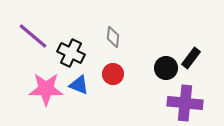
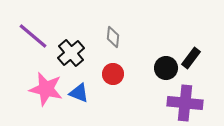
black cross: rotated 24 degrees clockwise
blue triangle: moved 8 px down
pink star: rotated 12 degrees clockwise
